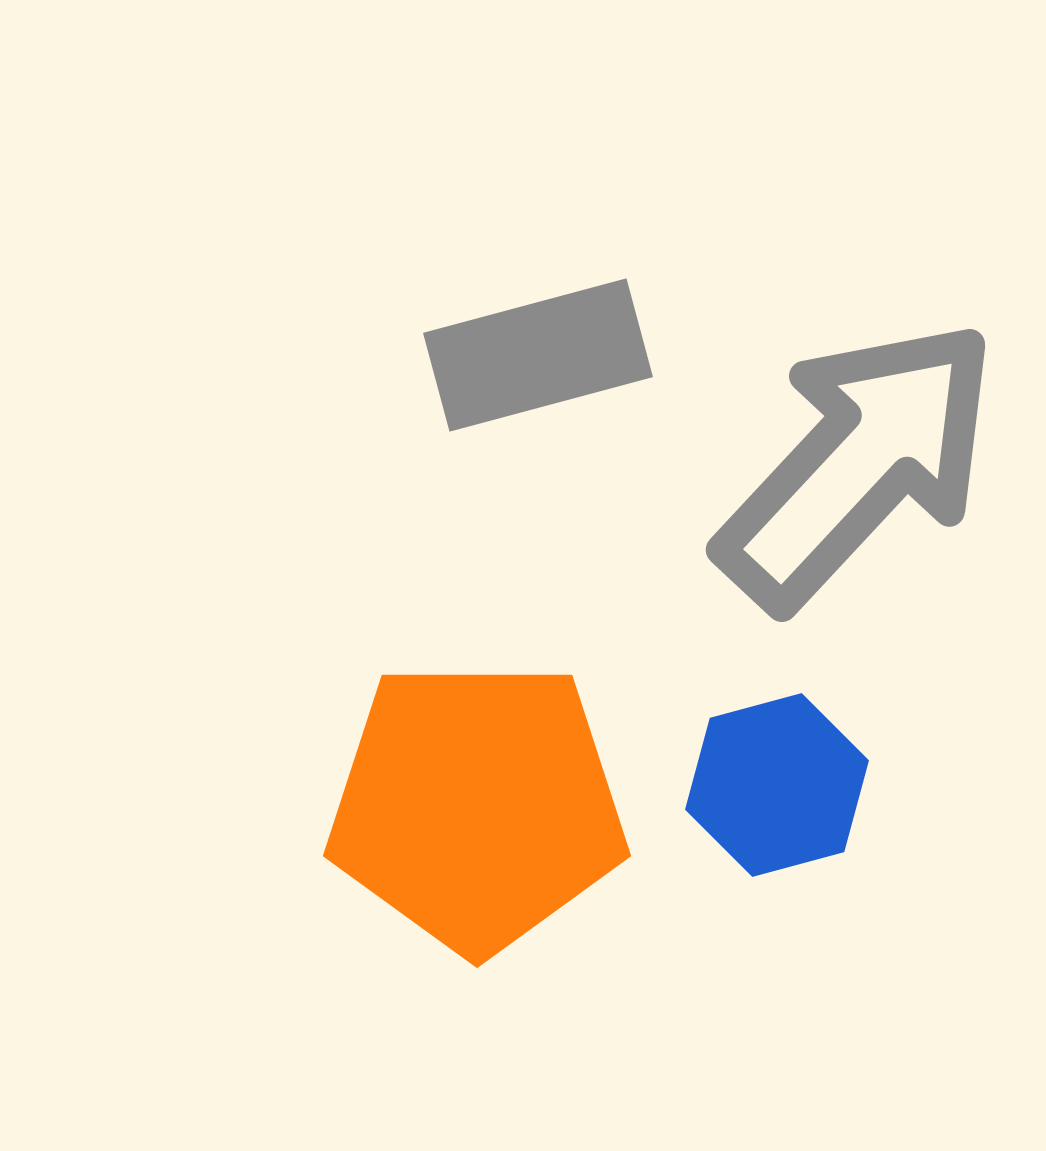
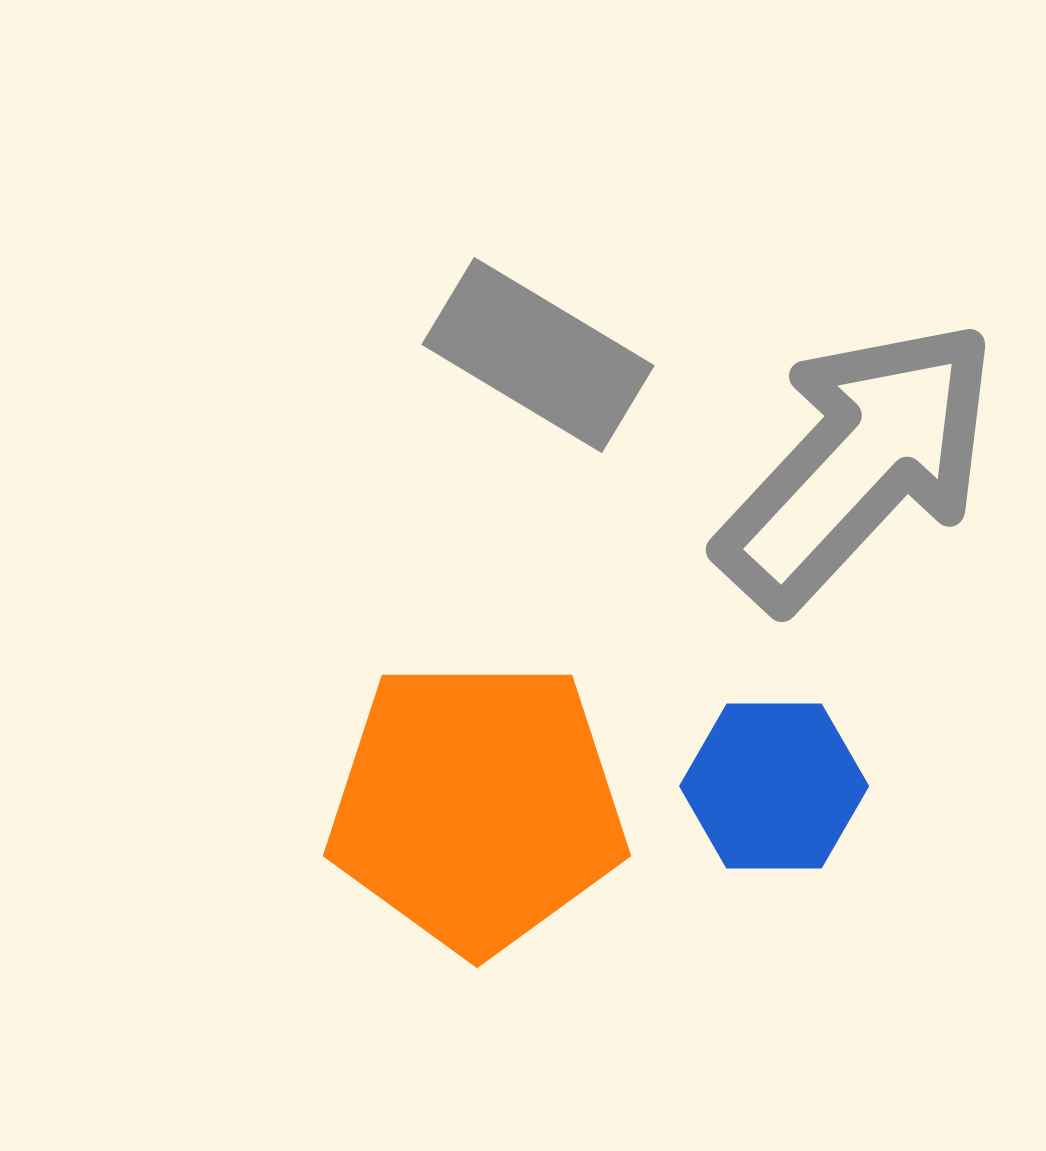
gray rectangle: rotated 46 degrees clockwise
blue hexagon: moved 3 px left, 1 px down; rotated 15 degrees clockwise
